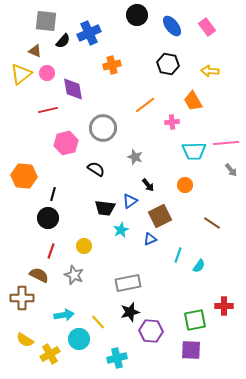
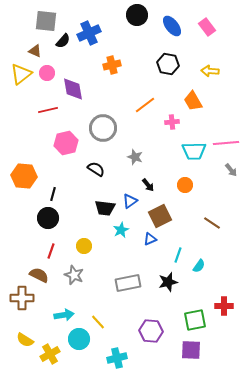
black star at (130, 312): moved 38 px right, 30 px up
